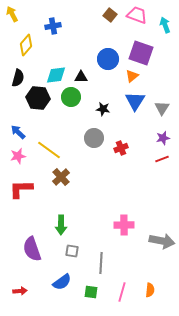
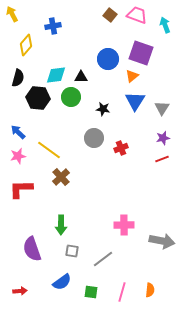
gray line: moved 2 px right, 4 px up; rotated 50 degrees clockwise
